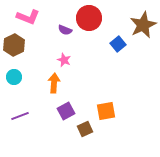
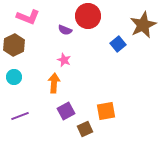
red circle: moved 1 px left, 2 px up
